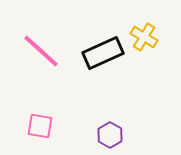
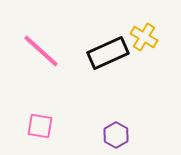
black rectangle: moved 5 px right
purple hexagon: moved 6 px right
